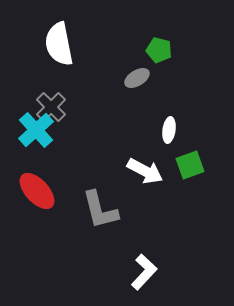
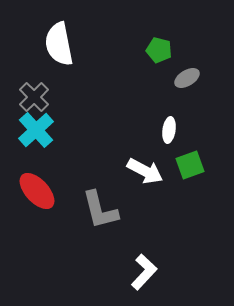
gray ellipse: moved 50 px right
gray cross: moved 17 px left, 10 px up
